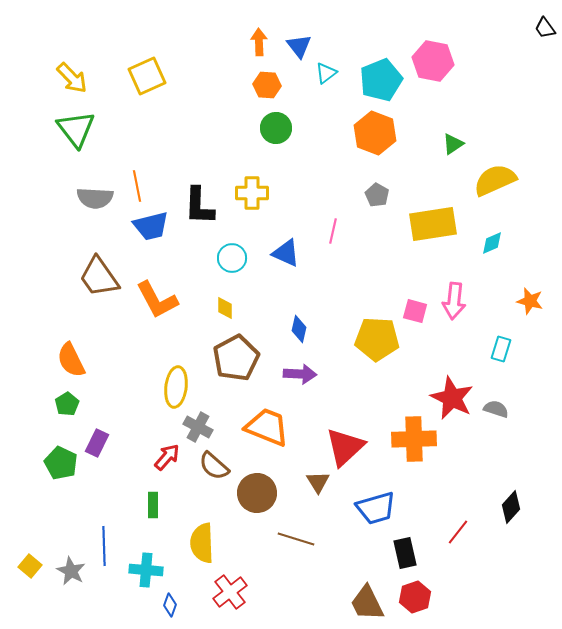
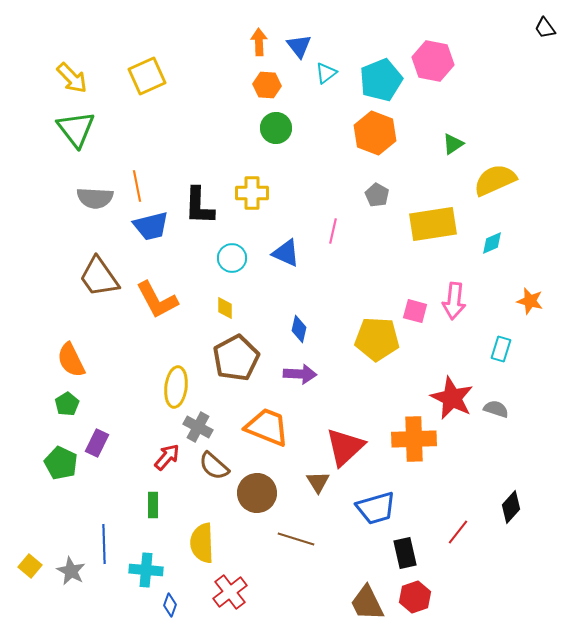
blue line at (104, 546): moved 2 px up
